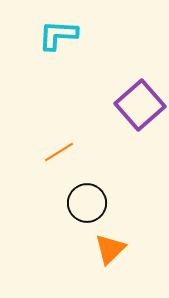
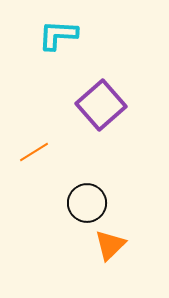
purple square: moved 39 px left
orange line: moved 25 px left
orange triangle: moved 4 px up
